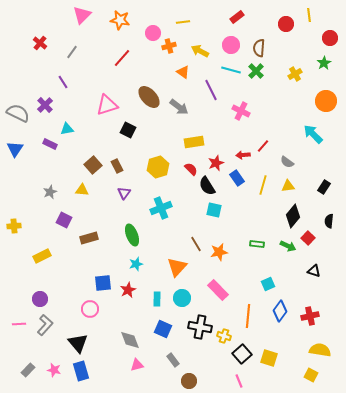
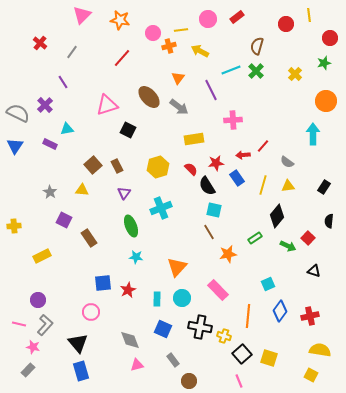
yellow line at (183, 22): moved 2 px left, 8 px down
pink circle at (231, 45): moved 23 px left, 26 px up
brown semicircle at (259, 48): moved 2 px left, 2 px up; rotated 12 degrees clockwise
green star at (324, 63): rotated 16 degrees clockwise
cyan line at (231, 70): rotated 36 degrees counterclockwise
orange triangle at (183, 72): moved 5 px left, 6 px down; rotated 32 degrees clockwise
yellow cross at (295, 74): rotated 16 degrees counterclockwise
pink cross at (241, 111): moved 8 px left, 9 px down; rotated 30 degrees counterclockwise
cyan arrow at (313, 134): rotated 45 degrees clockwise
yellow rectangle at (194, 142): moved 3 px up
blue triangle at (15, 149): moved 3 px up
red star at (216, 163): rotated 14 degrees clockwise
gray star at (50, 192): rotated 16 degrees counterclockwise
black diamond at (293, 216): moved 16 px left
green ellipse at (132, 235): moved 1 px left, 9 px up
brown rectangle at (89, 238): rotated 72 degrees clockwise
brown line at (196, 244): moved 13 px right, 12 px up
green rectangle at (257, 244): moved 2 px left, 6 px up; rotated 40 degrees counterclockwise
orange star at (219, 252): moved 9 px right, 2 px down
cyan star at (136, 264): moved 7 px up; rotated 24 degrees clockwise
purple circle at (40, 299): moved 2 px left, 1 px down
pink circle at (90, 309): moved 1 px right, 3 px down
pink line at (19, 324): rotated 16 degrees clockwise
pink star at (54, 370): moved 21 px left, 23 px up
